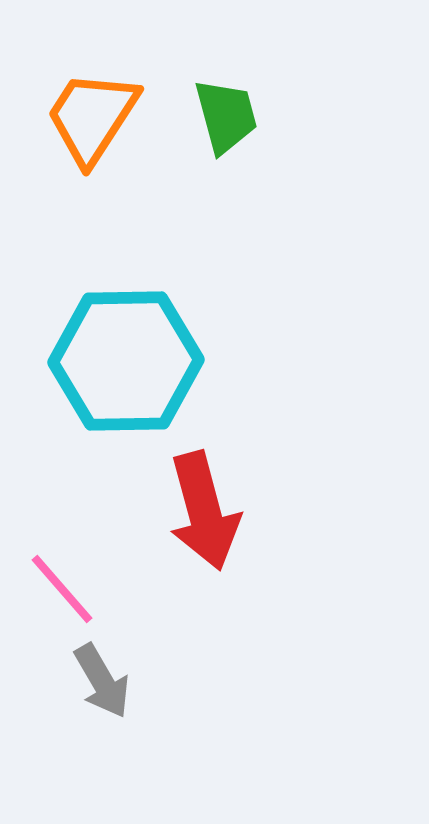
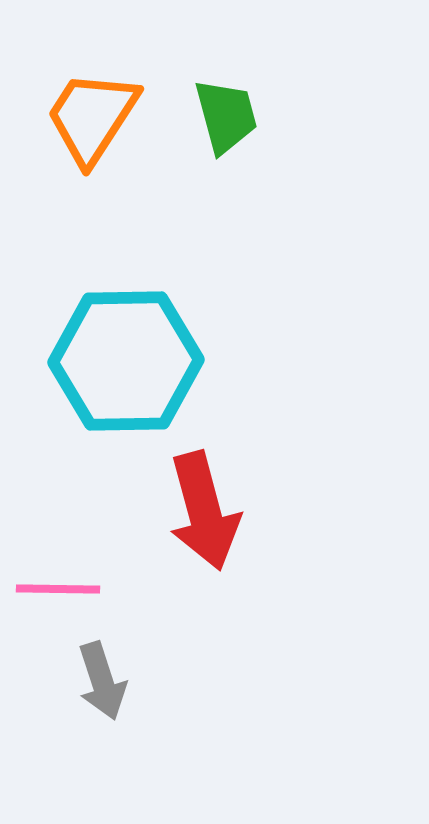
pink line: moved 4 px left; rotated 48 degrees counterclockwise
gray arrow: rotated 12 degrees clockwise
